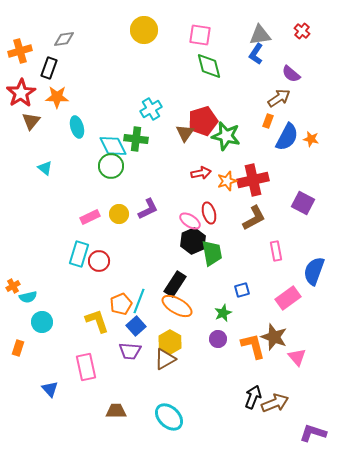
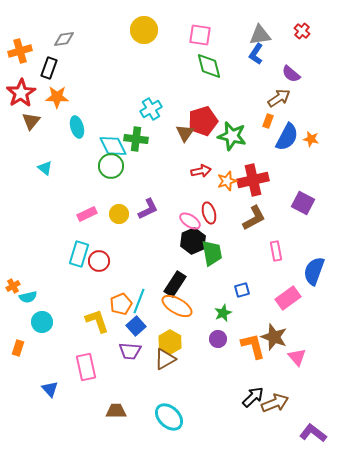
green star at (226, 136): moved 6 px right
red arrow at (201, 173): moved 2 px up
pink rectangle at (90, 217): moved 3 px left, 3 px up
black arrow at (253, 397): rotated 25 degrees clockwise
purple L-shape at (313, 433): rotated 20 degrees clockwise
